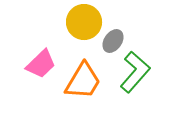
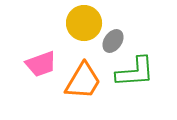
yellow circle: moved 1 px down
pink trapezoid: rotated 24 degrees clockwise
green L-shape: rotated 45 degrees clockwise
